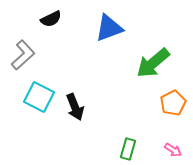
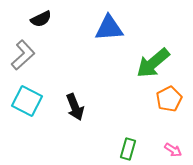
black semicircle: moved 10 px left
blue triangle: rotated 16 degrees clockwise
cyan square: moved 12 px left, 4 px down
orange pentagon: moved 4 px left, 4 px up
